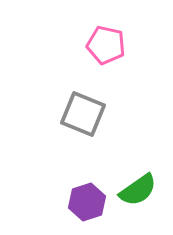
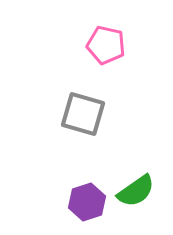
gray square: rotated 6 degrees counterclockwise
green semicircle: moved 2 px left, 1 px down
